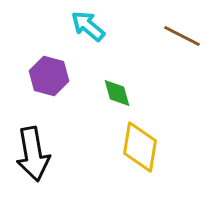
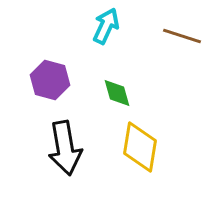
cyan arrow: moved 18 px right; rotated 75 degrees clockwise
brown line: rotated 9 degrees counterclockwise
purple hexagon: moved 1 px right, 4 px down
black arrow: moved 32 px right, 6 px up
